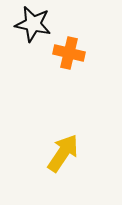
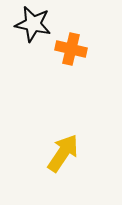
orange cross: moved 2 px right, 4 px up
